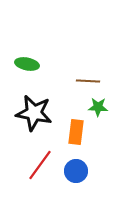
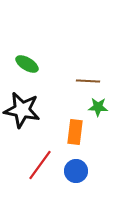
green ellipse: rotated 20 degrees clockwise
black star: moved 12 px left, 3 px up
orange rectangle: moved 1 px left
